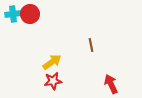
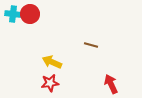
cyan cross: rotated 14 degrees clockwise
brown line: rotated 64 degrees counterclockwise
yellow arrow: rotated 120 degrees counterclockwise
red star: moved 3 px left, 2 px down
